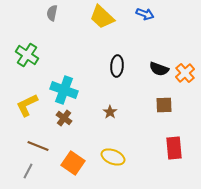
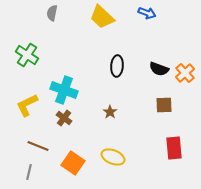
blue arrow: moved 2 px right, 1 px up
gray line: moved 1 px right, 1 px down; rotated 14 degrees counterclockwise
